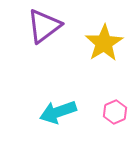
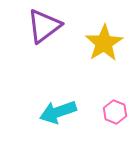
pink hexagon: rotated 15 degrees counterclockwise
